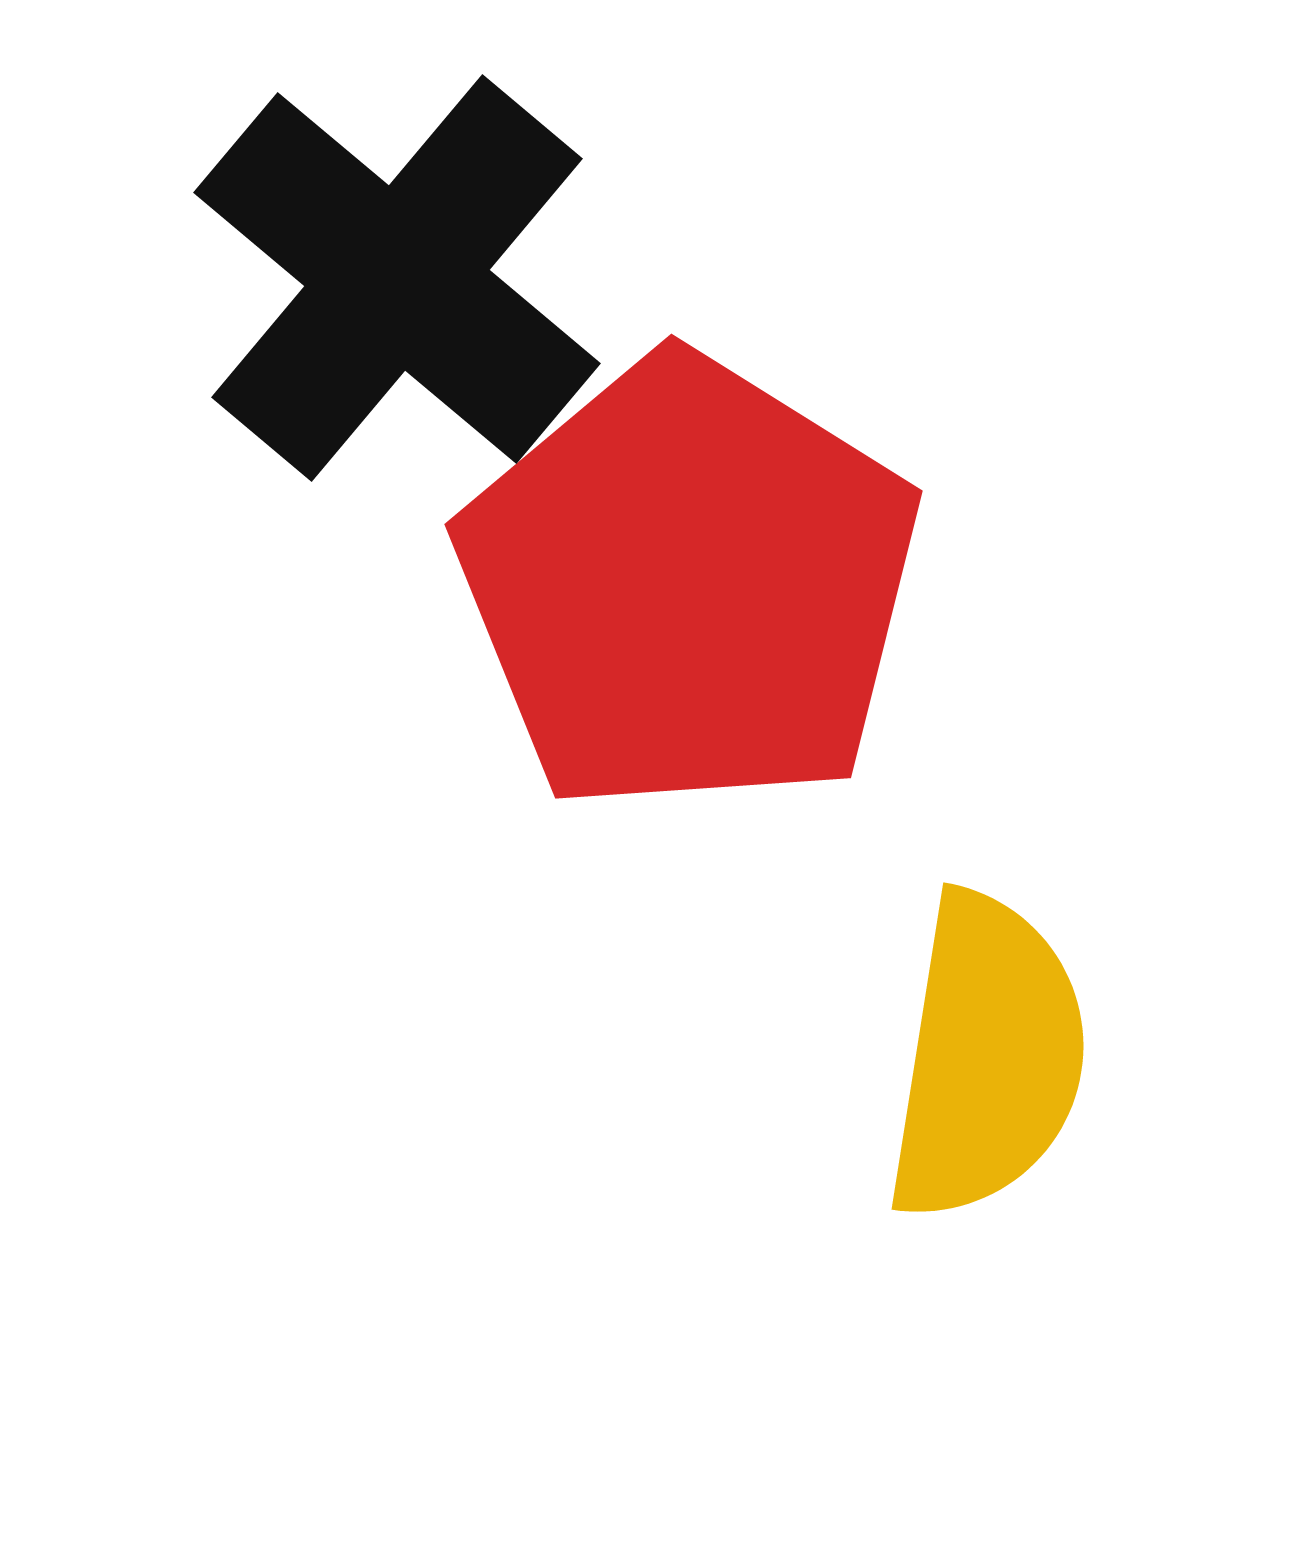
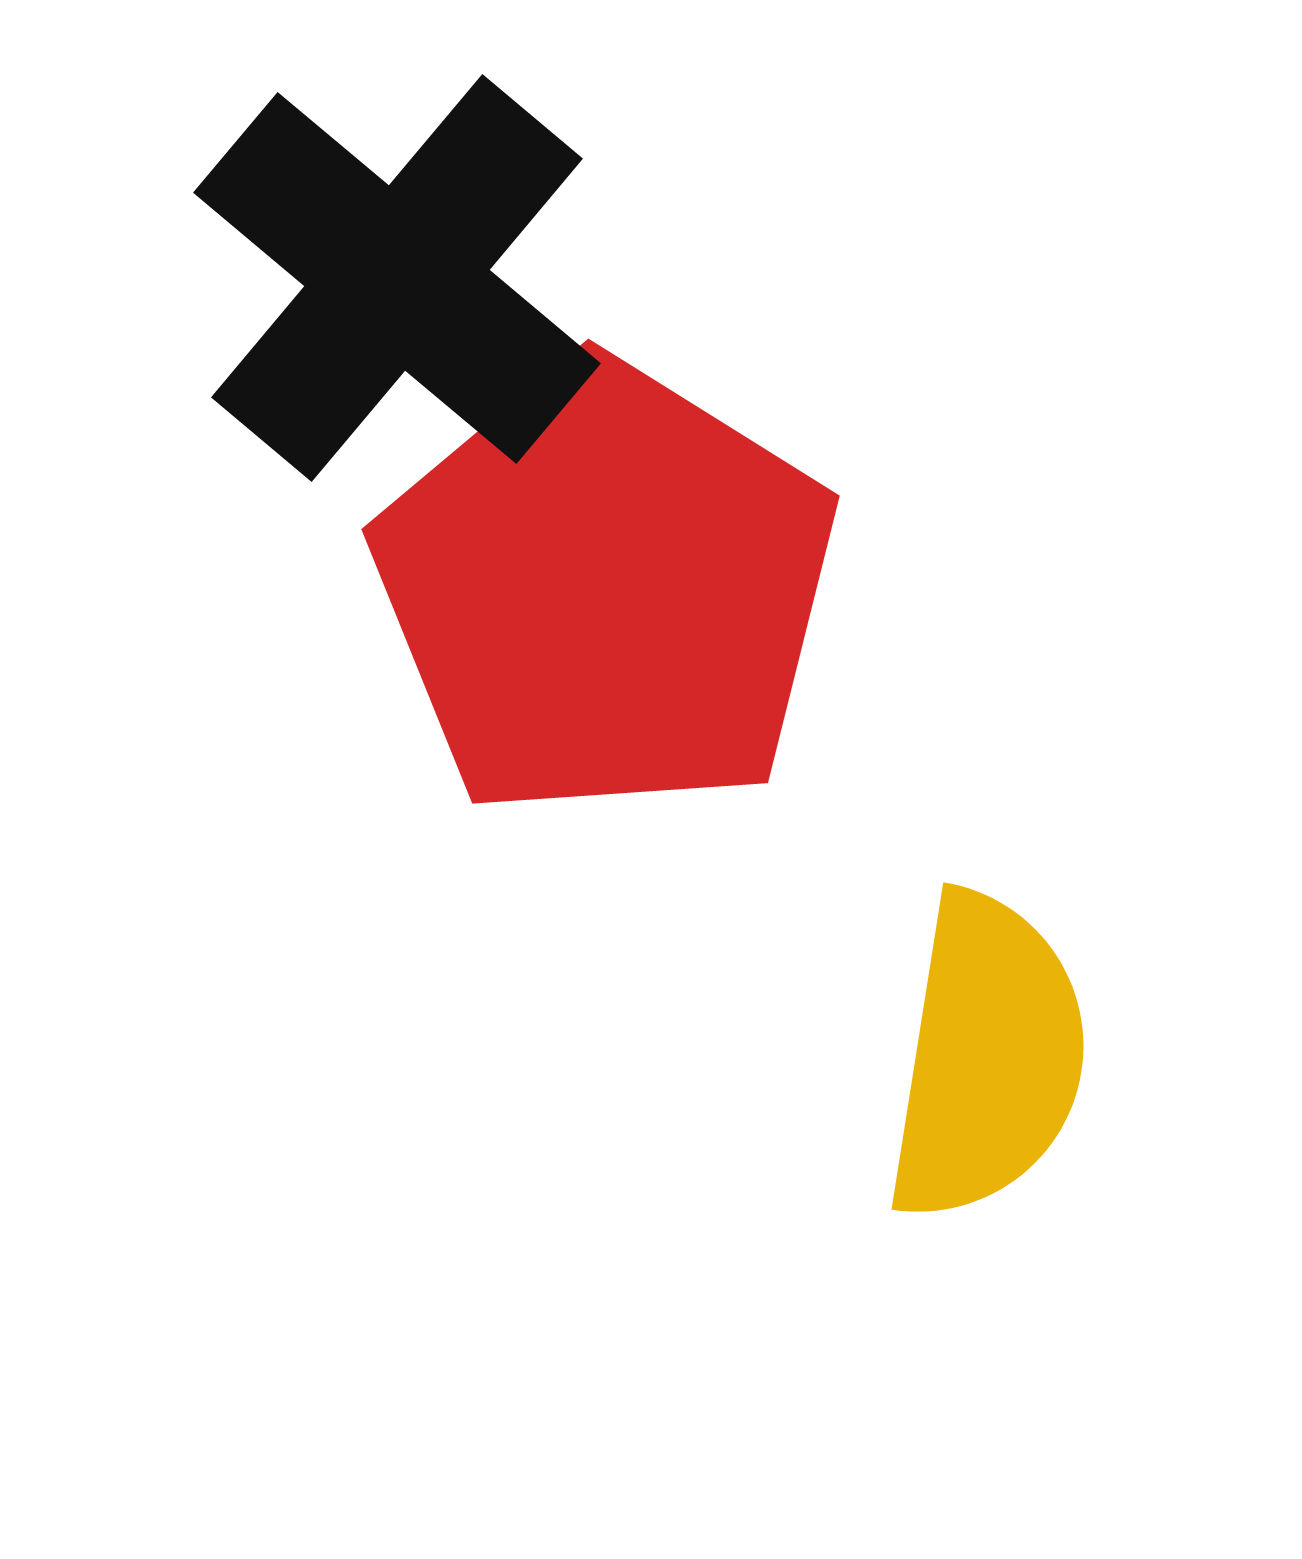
red pentagon: moved 83 px left, 5 px down
